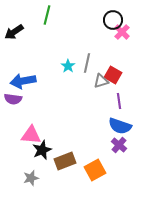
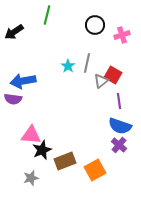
black circle: moved 18 px left, 5 px down
pink cross: moved 3 px down; rotated 28 degrees clockwise
gray triangle: rotated 21 degrees counterclockwise
